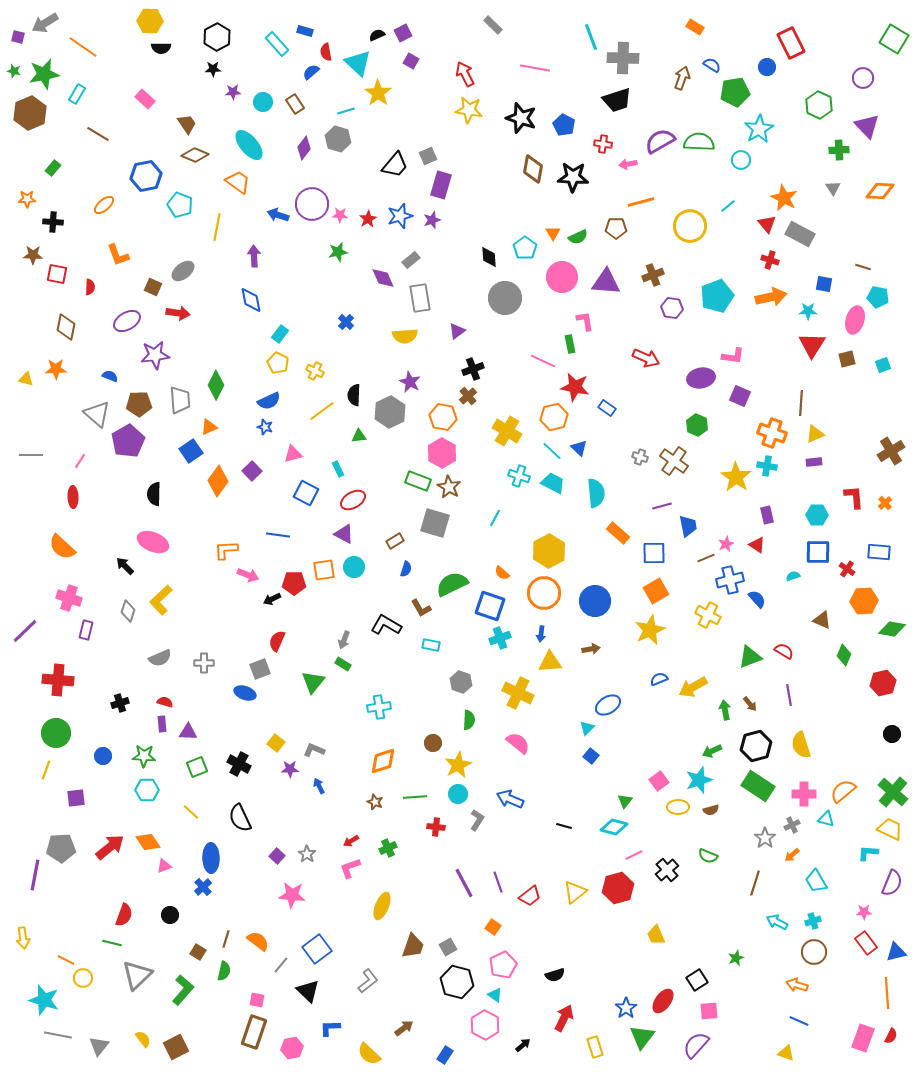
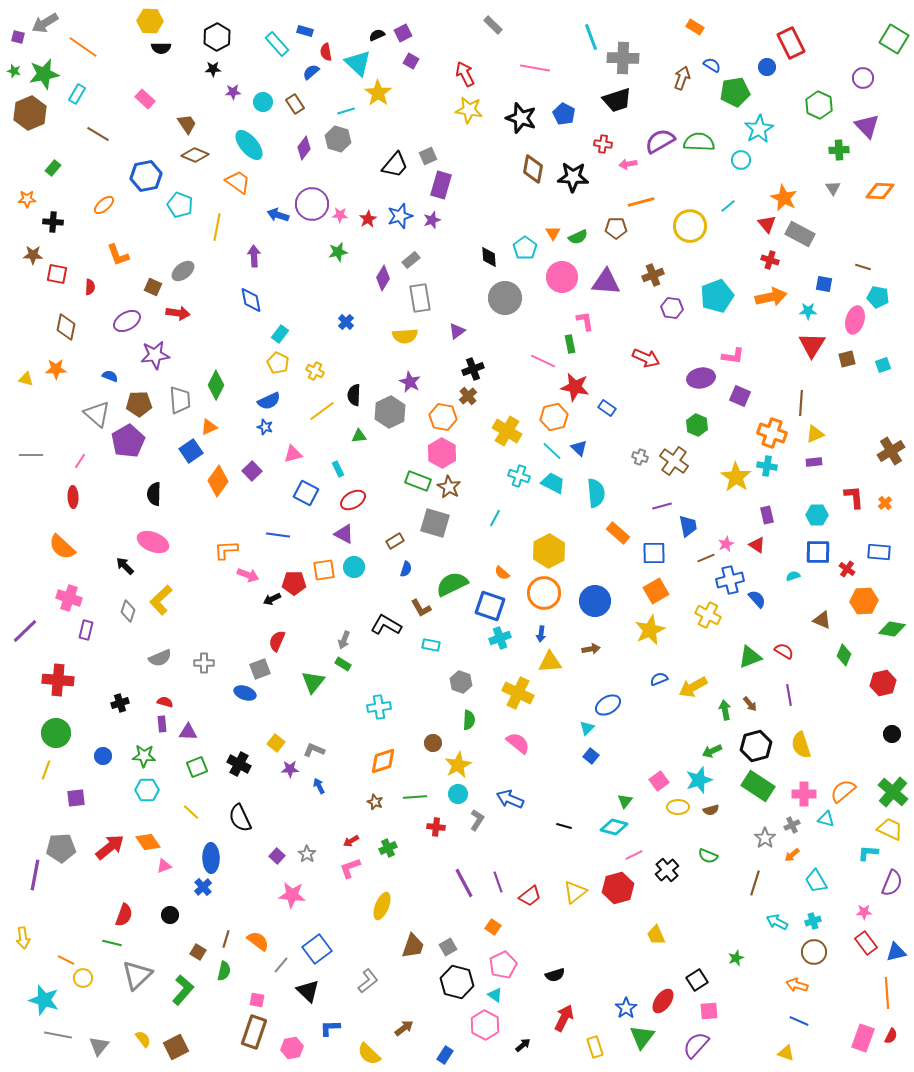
blue pentagon at (564, 125): moved 11 px up
purple diamond at (383, 278): rotated 55 degrees clockwise
